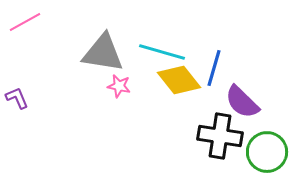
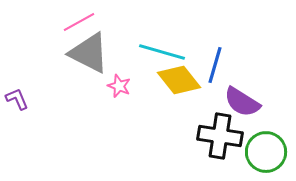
pink line: moved 54 px right
gray triangle: moved 14 px left; rotated 18 degrees clockwise
blue line: moved 1 px right, 3 px up
pink star: rotated 10 degrees clockwise
purple L-shape: moved 1 px down
purple semicircle: rotated 12 degrees counterclockwise
green circle: moved 1 px left
